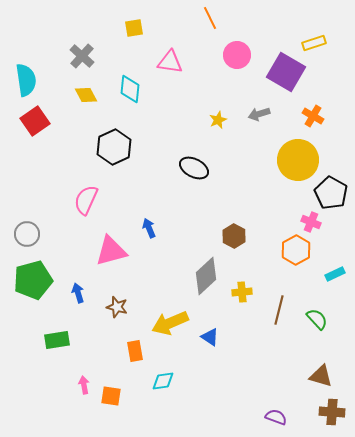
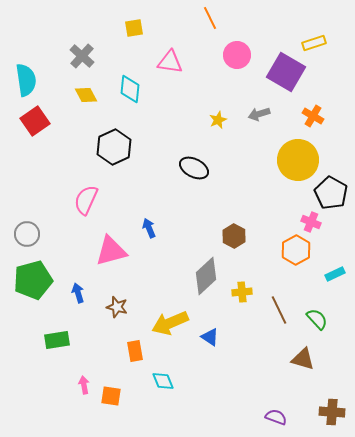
brown line at (279, 310): rotated 40 degrees counterclockwise
brown triangle at (321, 376): moved 18 px left, 17 px up
cyan diamond at (163, 381): rotated 75 degrees clockwise
